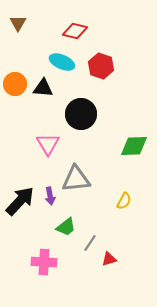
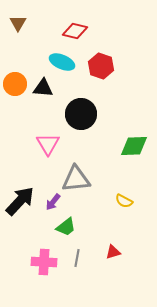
purple arrow: moved 3 px right, 6 px down; rotated 48 degrees clockwise
yellow semicircle: rotated 90 degrees clockwise
gray line: moved 13 px left, 15 px down; rotated 24 degrees counterclockwise
red triangle: moved 4 px right, 7 px up
